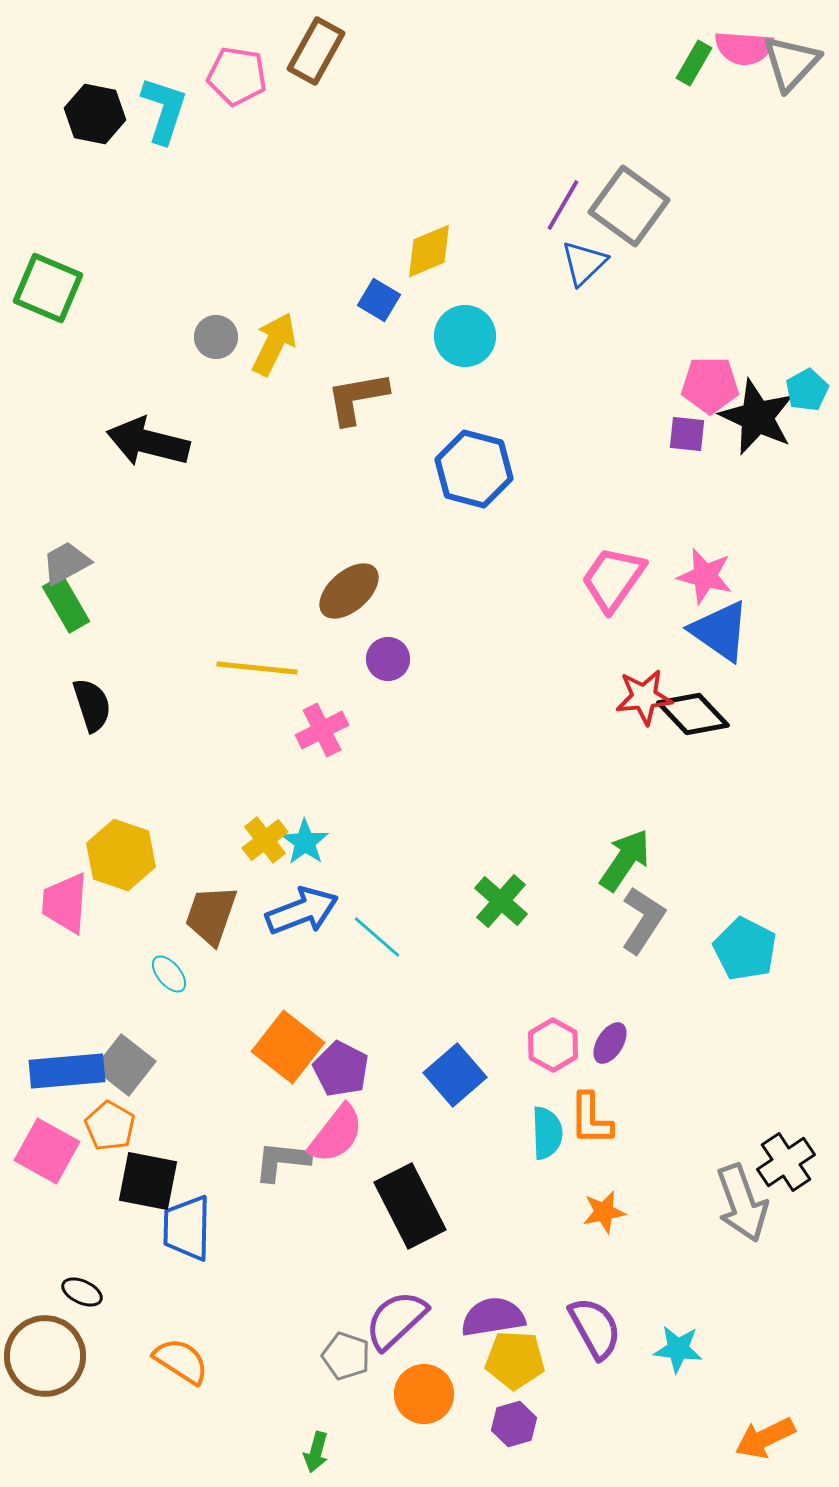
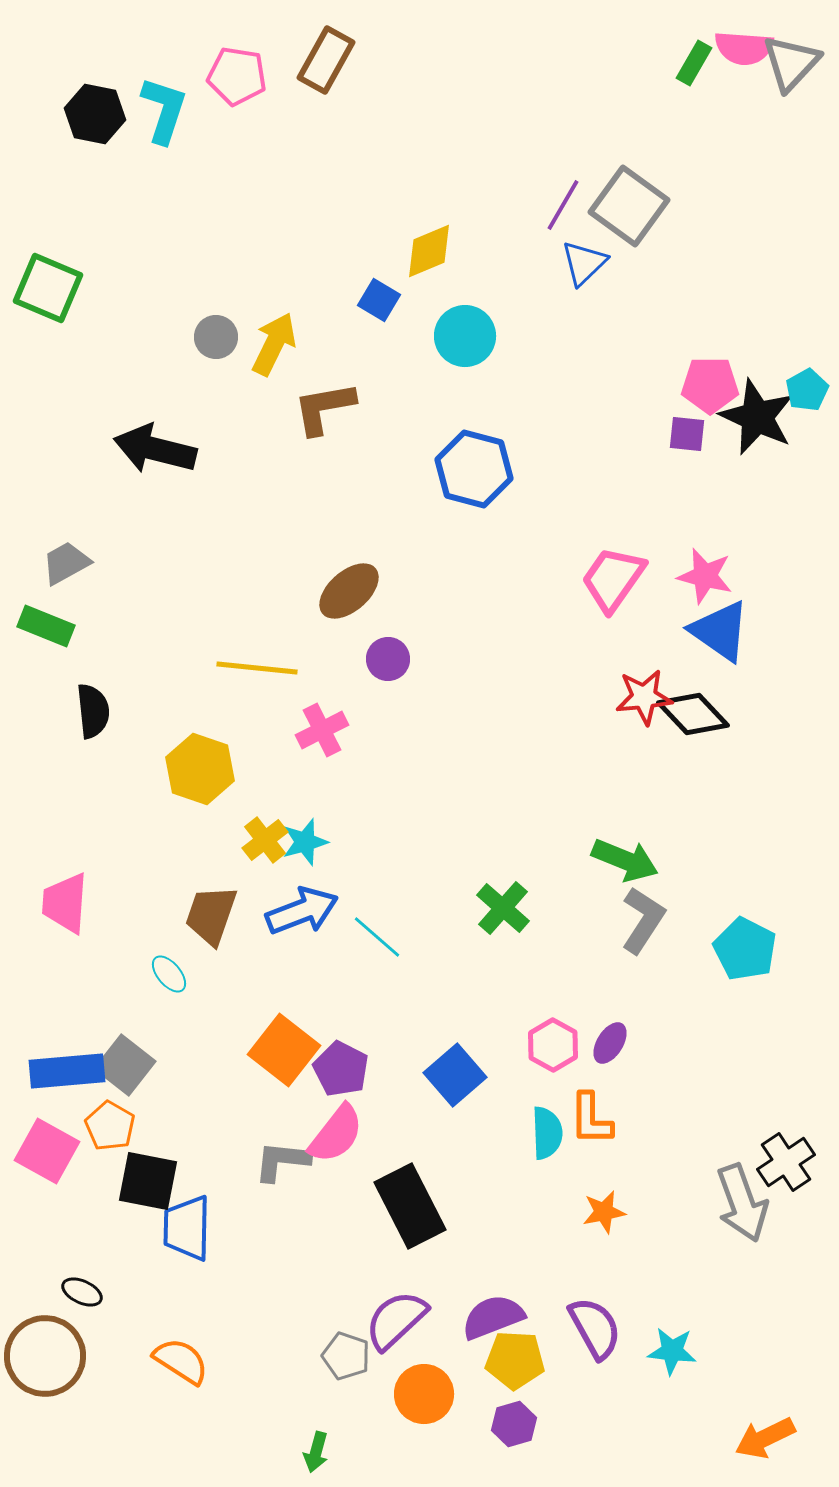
brown rectangle at (316, 51): moved 10 px right, 9 px down
brown L-shape at (357, 398): moved 33 px left, 10 px down
black arrow at (148, 442): moved 7 px right, 7 px down
green rectangle at (66, 604): moved 20 px left, 22 px down; rotated 38 degrees counterclockwise
black semicircle at (92, 705): moved 1 px right, 6 px down; rotated 12 degrees clockwise
cyan star at (305, 842): rotated 21 degrees clockwise
yellow hexagon at (121, 855): moved 79 px right, 86 px up
green arrow at (625, 860): rotated 78 degrees clockwise
green cross at (501, 901): moved 2 px right, 7 px down
orange square at (288, 1047): moved 4 px left, 3 px down
purple semicircle at (493, 1317): rotated 12 degrees counterclockwise
cyan star at (678, 1349): moved 6 px left, 2 px down
